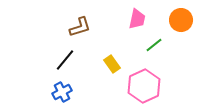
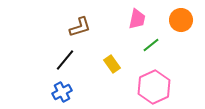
green line: moved 3 px left
pink hexagon: moved 10 px right, 1 px down
